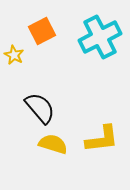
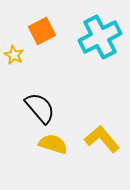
yellow L-shape: rotated 123 degrees counterclockwise
